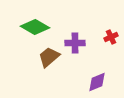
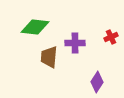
green diamond: rotated 24 degrees counterclockwise
brown trapezoid: rotated 45 degrees counterclockwise
purple diamond: rotated 35 degrees counterclockwise
